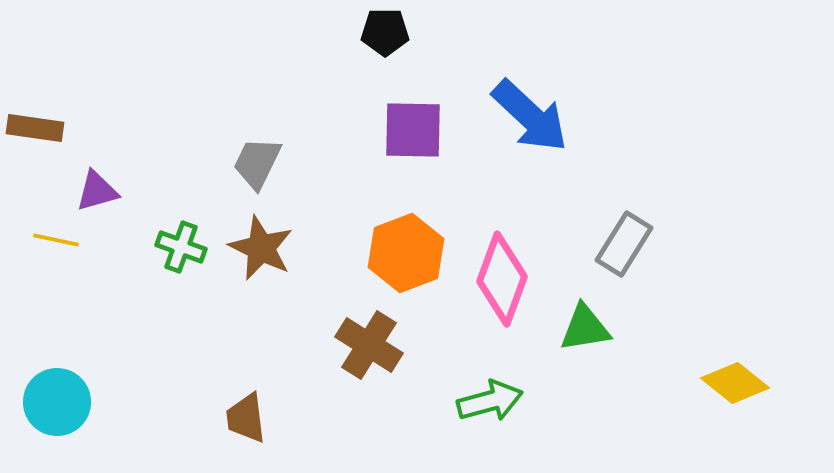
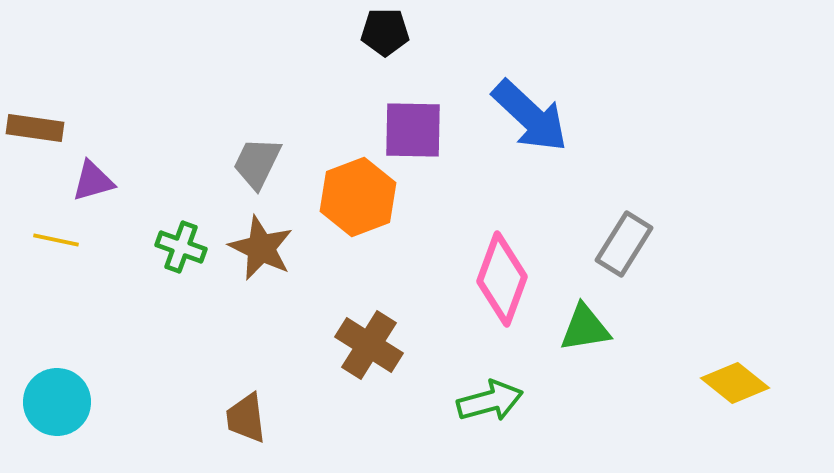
purple triangle: moved 4 px left, 10 px up
orange hexagon: moved 48 px left, 56 px up
